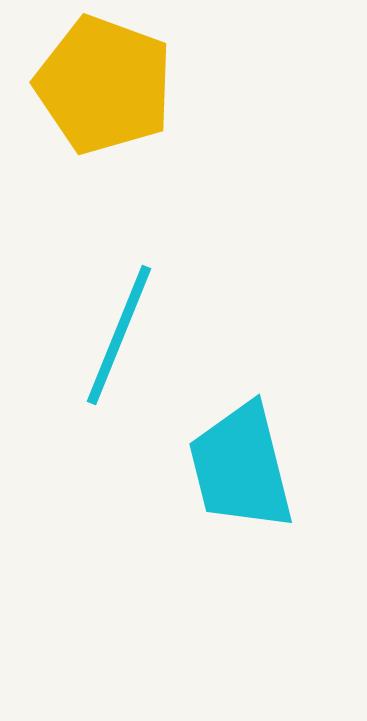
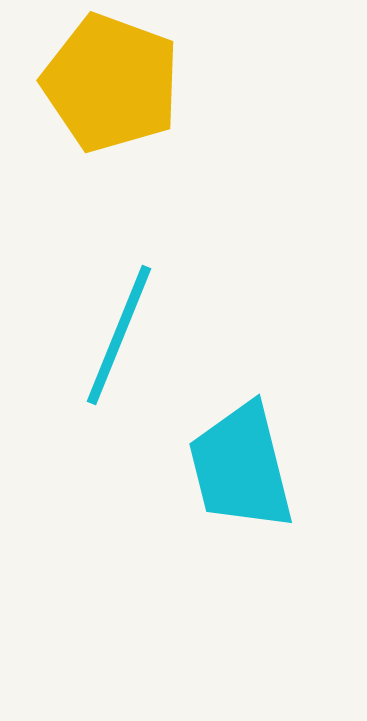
yellow pentagon: moved 7 px right, 2 px up
